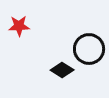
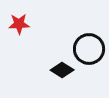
red star: moved 2 px up
